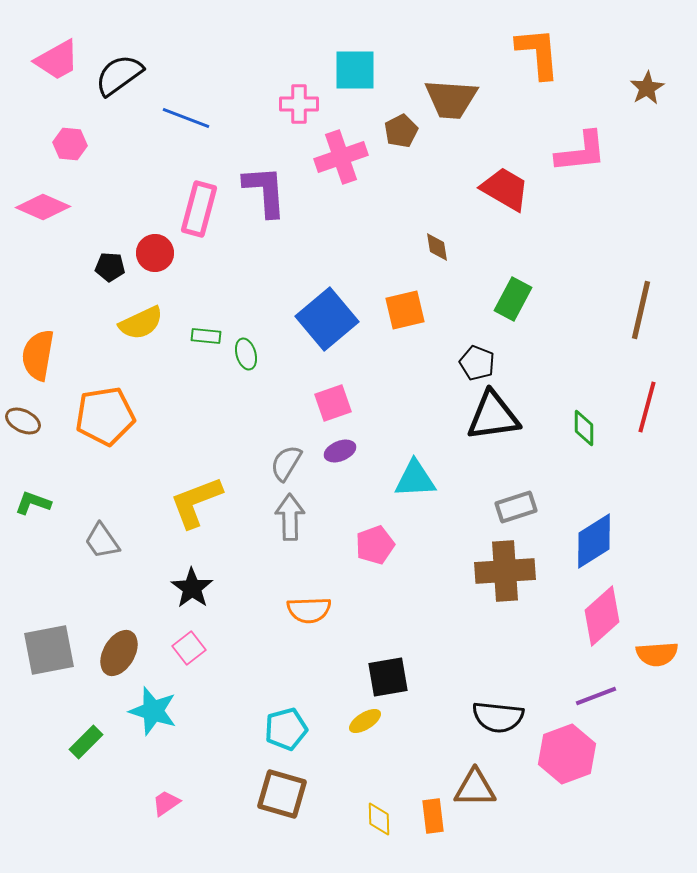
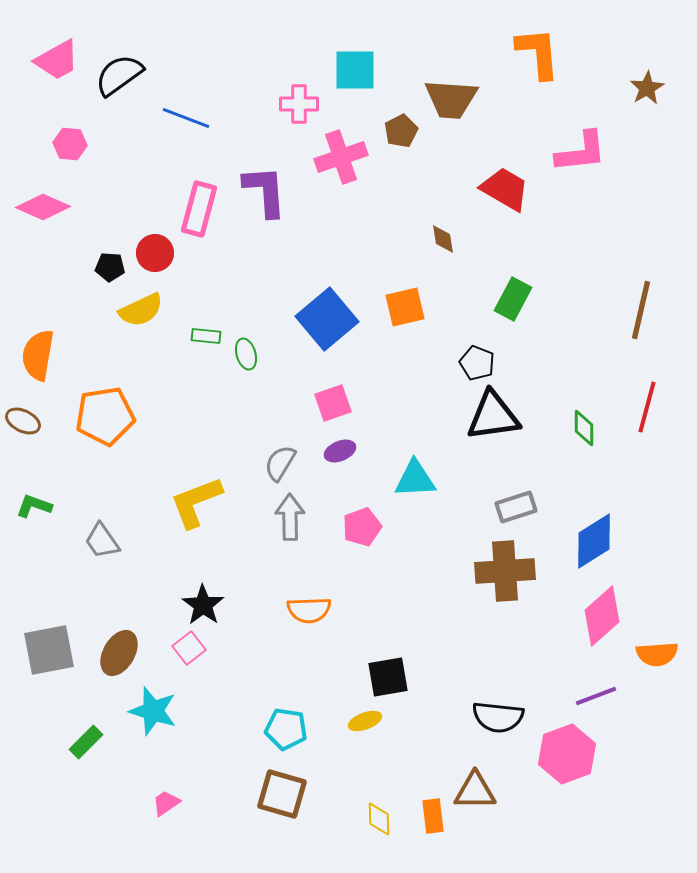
brown diamond at (437, 247): moved 6 px right, 8 px up
orange square at (405, 310): moved 3 px up
yellow semicircle at (141, 323): moved 13 px up
gray semicircle at (286, 463): moved 6 px left
green L-shape at (33, 503): moved 1 px right, 3 px down
pink pentagon at (375, 545): moved 13 px left, 18 px up
black star at (192, 588): moved 11 px right, 17 px down
yellow ellipse at (365, 721): rotated 12 degrees clockwise
cyan pentagon at (286, 729): rotated 24 degrees clockwise
brown triangle at (475, 788): moved 3 px down
